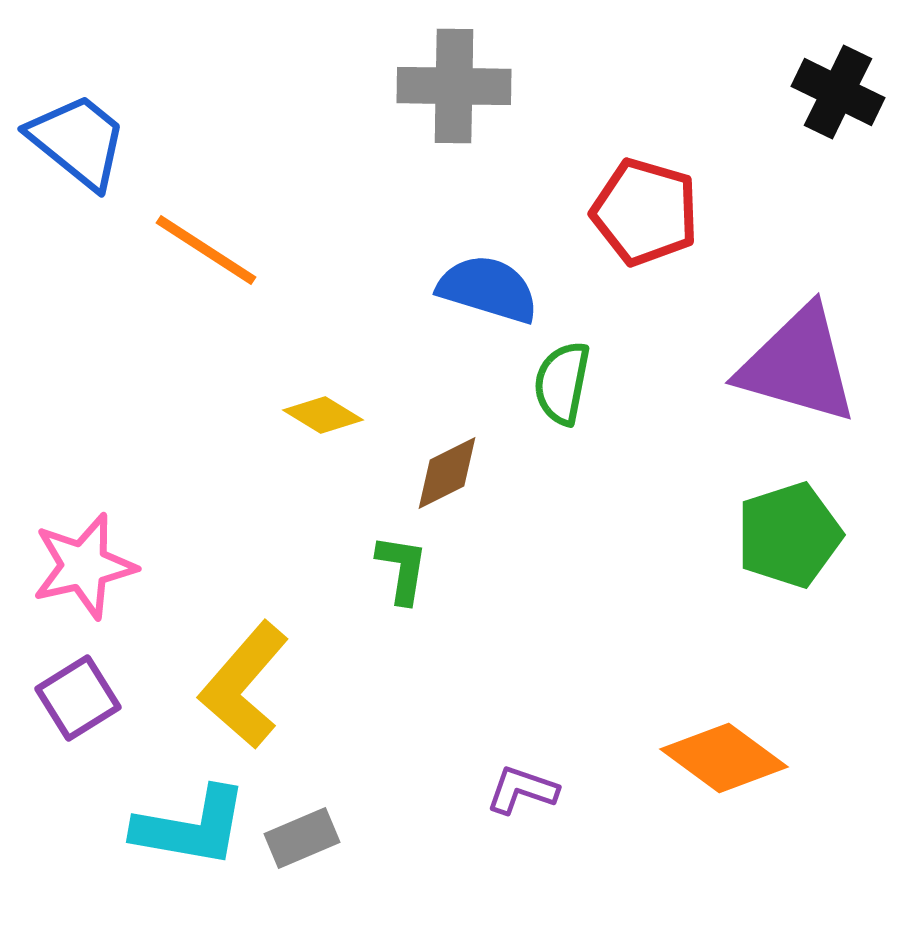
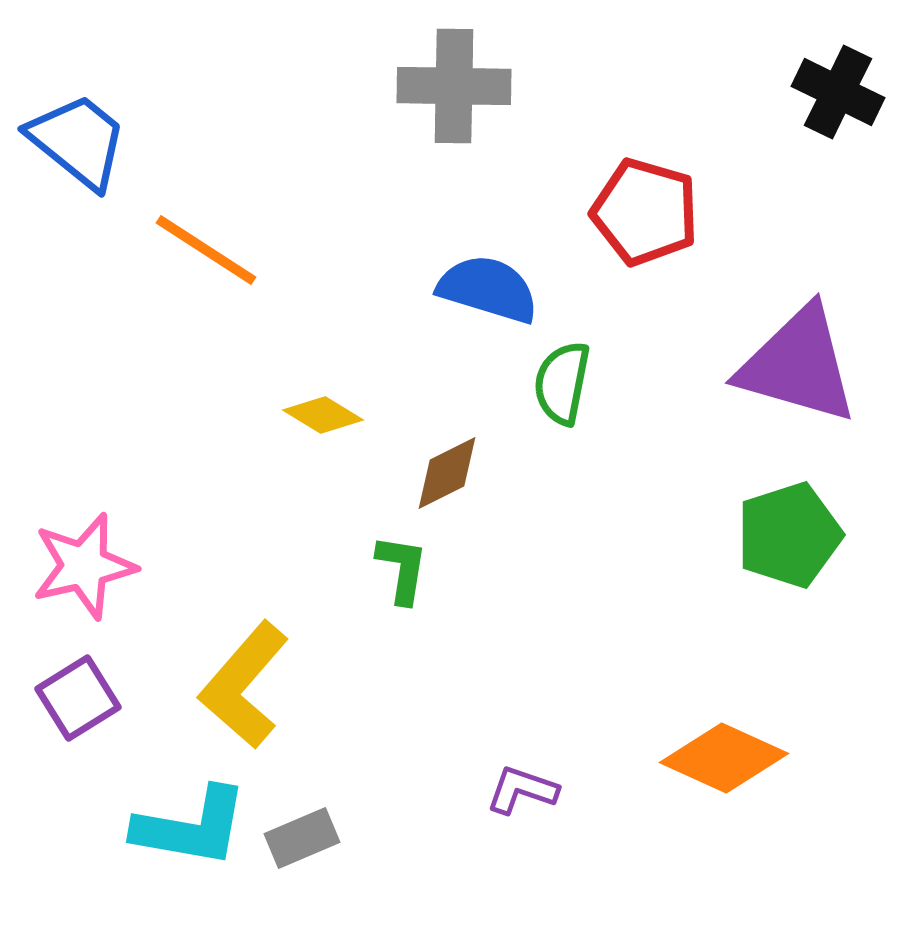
orange diamond: rotated 12 degrees counterclockwise
